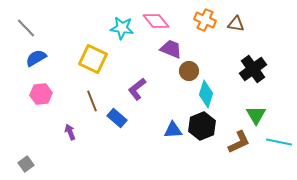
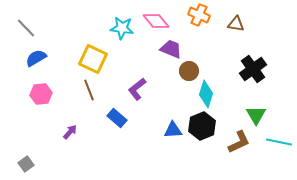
orange cross: moved 6 px left, 5 px up
brown line: moved 3 px left, 11 px up
purple arrow: rotated 63 degrees clockwise
